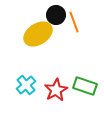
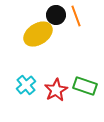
orange line: moved 2 px right, 6 px up
